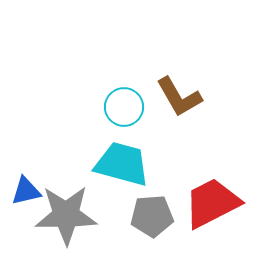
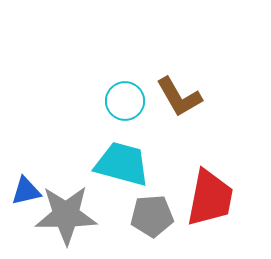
cyan circle: moved 1 px right, 6 px up
red trapezoid: moved 2 px left, 5 px up; rotated 128 degrees clockwise
